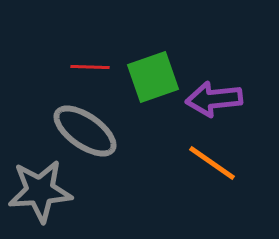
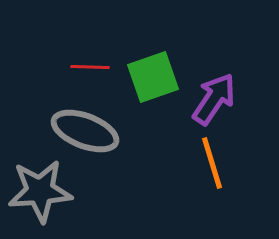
purple arrow: rotated 130 degrees clockwise
gray ellipse: rotated 14 degrees counterclockwise
orange line: rotated 38 degrees clockwise
